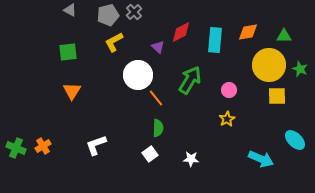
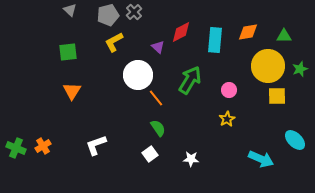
gray triangle: rotated 16 degrees clockwise
yellow circle: moved 1 px left, 1 px down
green star: rotated 28 degrees clockwise
green semicircle: rotated 36 degrees counterclockwise
